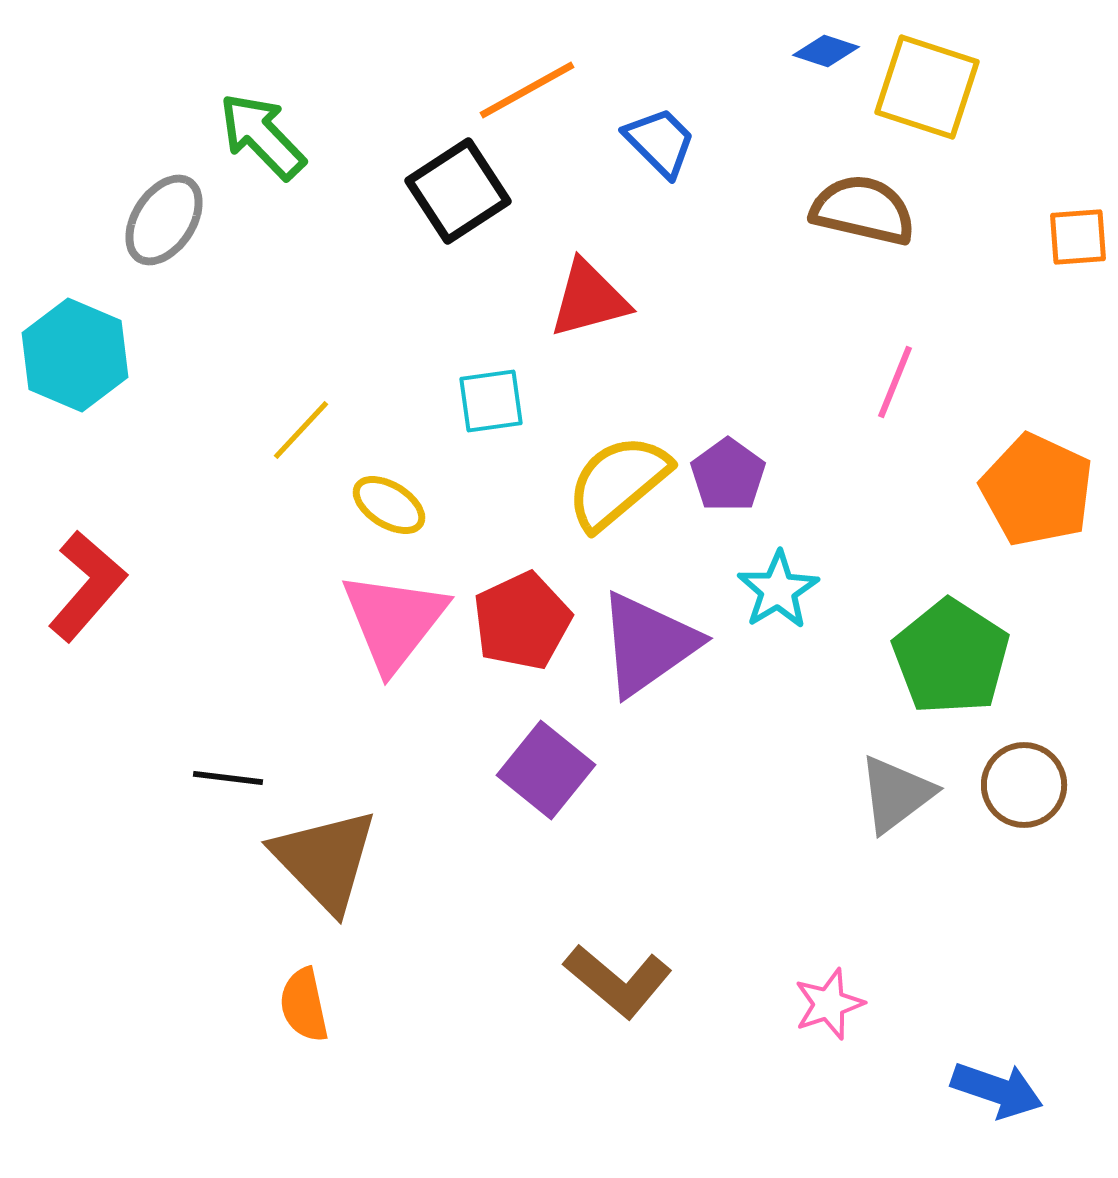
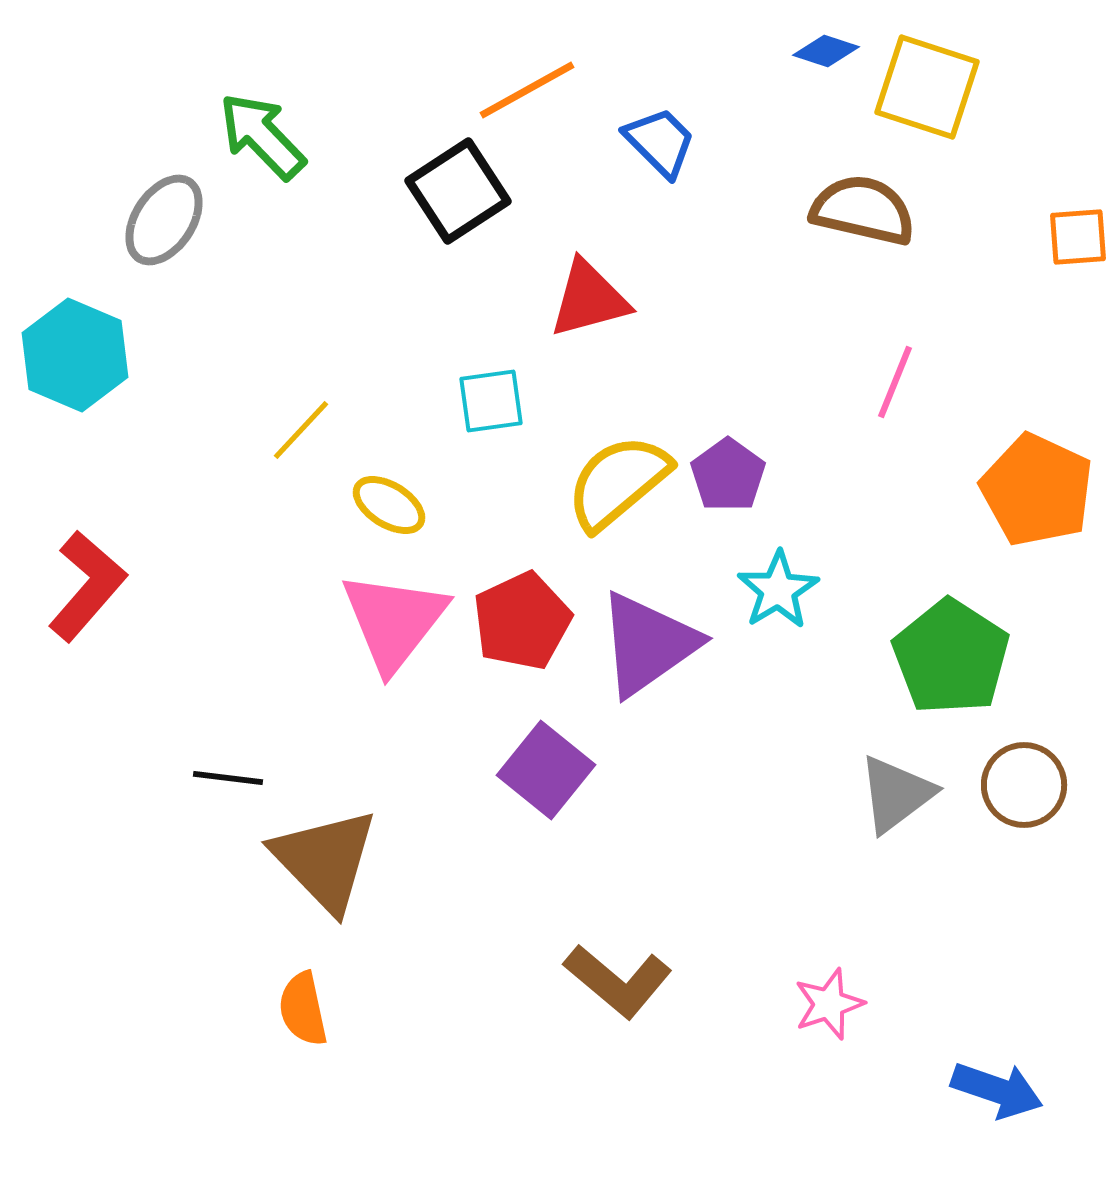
orange semicircle: moved 1 px left, 4 px down
